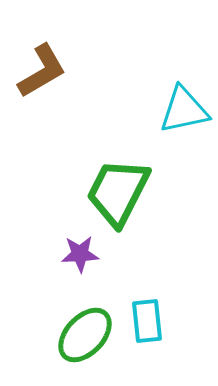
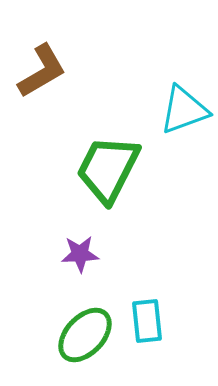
cyan triangle: rotated 8 degrees counterclockwise
green trapezoid: moved 10 px left, 23 px up
